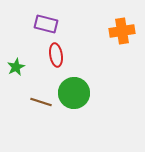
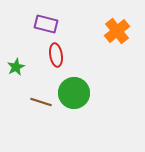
orange cross: moved 5 px left; rotated 30 degrees counterclockwise
